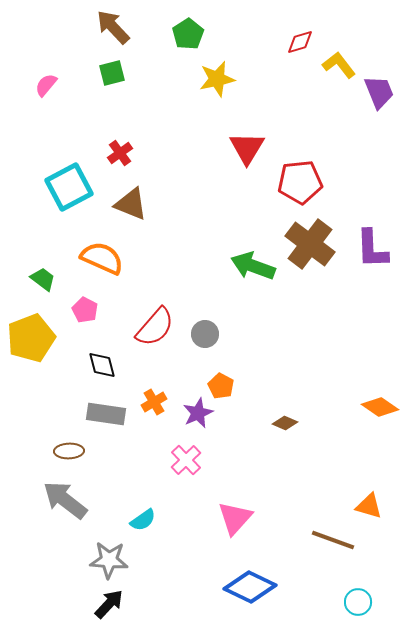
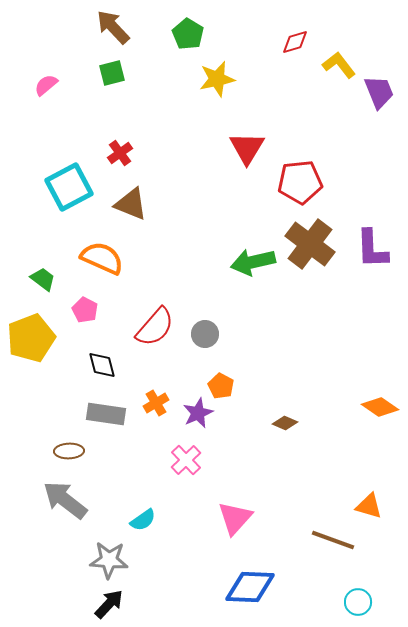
green pentagon: rotated 8 degrees counterclockwise
red diamond: moved 5 px left
pink semicircle: rotated 10 degrees clockwise
green arrow: moved 4 px up; rotated 33 degrees counterclockwise
orange cross: moved 2 px right, 1 px down
blue diamond: rotated 24 degrees counterclockwise
